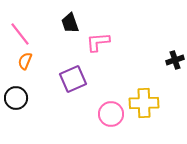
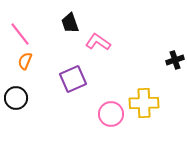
pink L-shape: rotated 40 degrees clockwise
